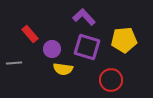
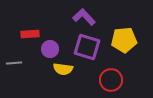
red rectangle: rotated 54 degrees counterclockwise
purple circle: moved 2 px left
